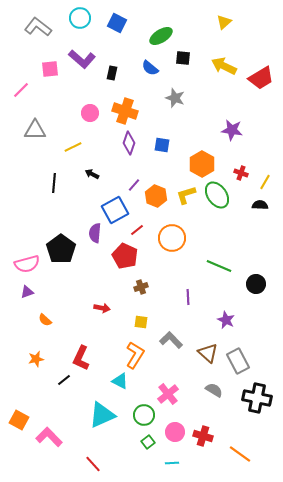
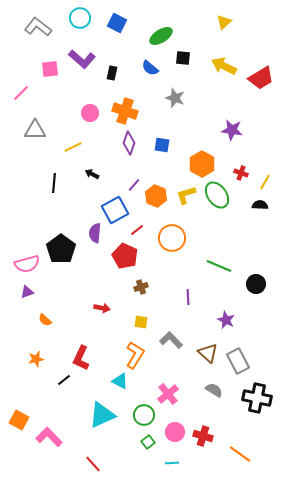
pink line at (21, 90): moved 3 px down
